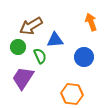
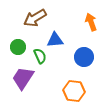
brown arrow: moved 4 px right, 8 px up
orange hexagon: moved 2 px right, 3 px up
